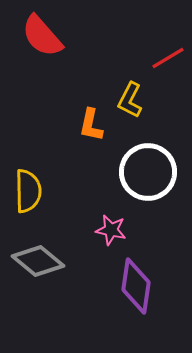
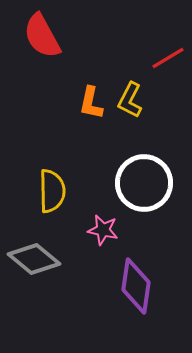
red semicircle: rotated 12 degrees clockwise
orange L-shape: moved 22 px up
white circle: moved 4 px left, 11 px down
yellow semicircle: moved 24 px right
pink star: moved 8 px left
gray diamond: moved 4 px left, 2 px up
